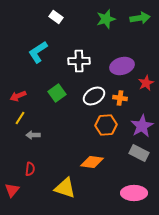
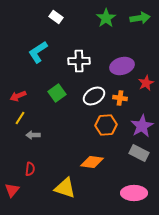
green star: moved 1 px up; rotated 18 degrees counterclockwise
